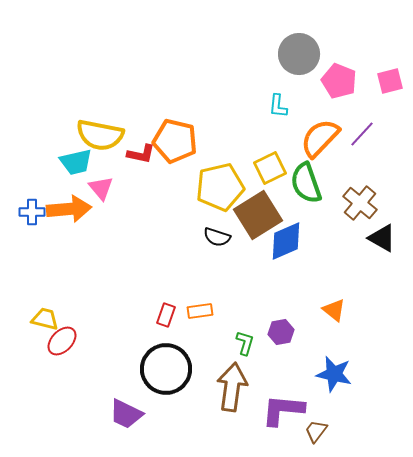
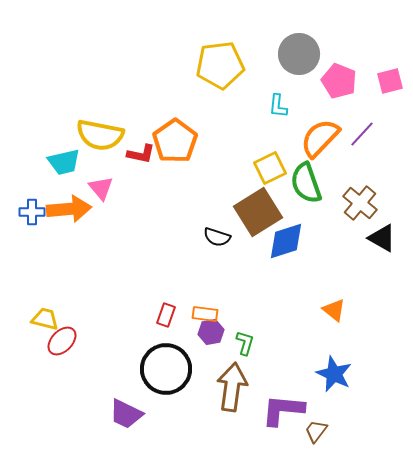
orange pentagon: rotated 24 degrees clockwise
cyan trapezoid: moved 12 px left
yellow pentagon: moved 122 px up; rotated 6 degrees clockwise
brown square: moved 3 px up
blue diamond: rotated 6 degrees clockwise
orange rectangle: moved 5 px right, 3 px down; rotated 15 degrees clockwise
purple hexagon: moved 70 px left
blue star: rotated 12 degrees clockwise
